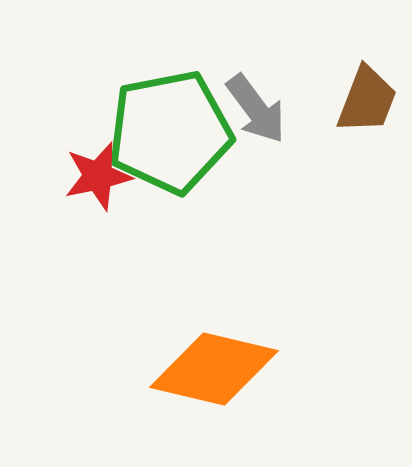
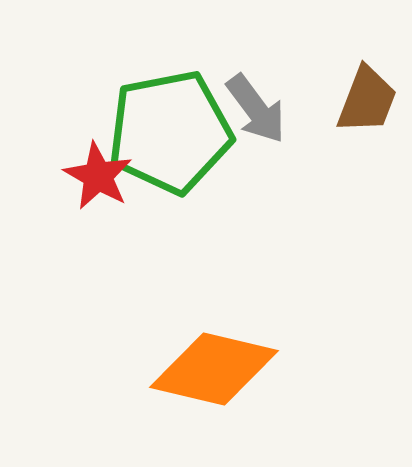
red star: rotated 30 degrees counterclockwise
